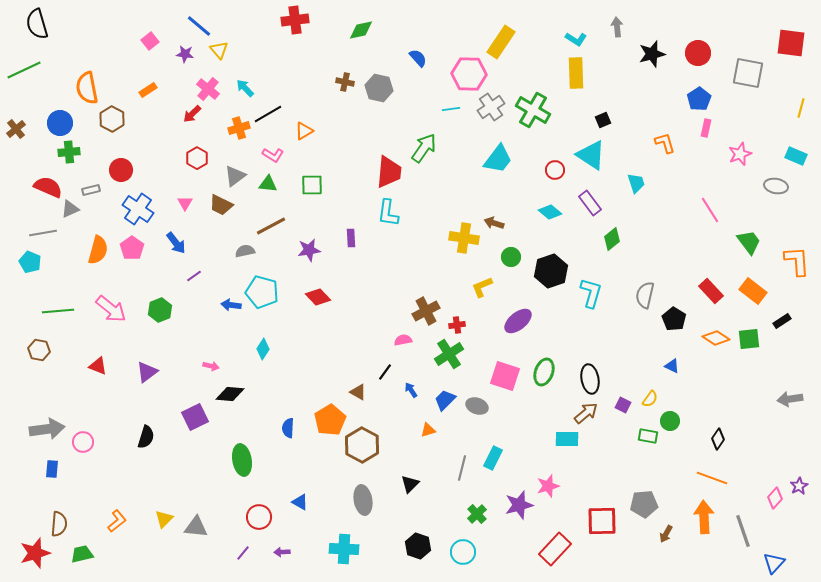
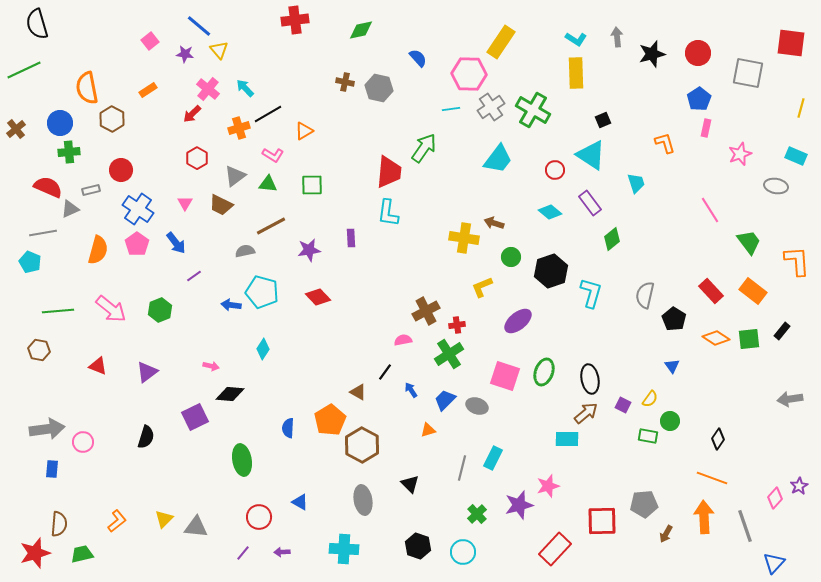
gray arrow at (617, 27): moved 10 px down
pink pentagon at (132, 248): moved 5 px right, 4 px up
black rectangle at (782, 321): moved 10 px down; rotated 18 degrees counterclockwise
blue triangle at (672, 366): rotated 28 degrees clockwise
black triangle at (410, 484): rotated 30 degrees counterclockwise
gray line at (743, 531): moved 2 px right, 5 px up
